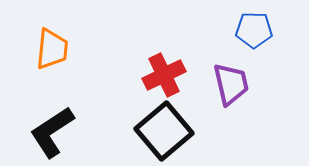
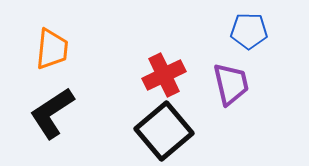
blue pentagon: moved 5 px left, 1 px down
black L-shape: moved 19 px up
